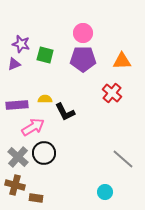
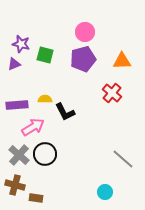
pink circle: moved 2 px right, 1 px up
purple pentagon: rotated 15 degrees counterclockwise
black circle: moved 1 px right, 1 px down
gray cross: moved 1 px right, 2 px up
